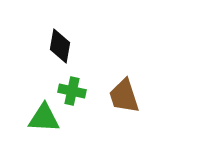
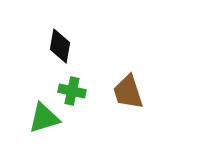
brown trapezoid: moved 4 px right, 4 px up
green triangle: rotated 20 degrees counterclockwise
